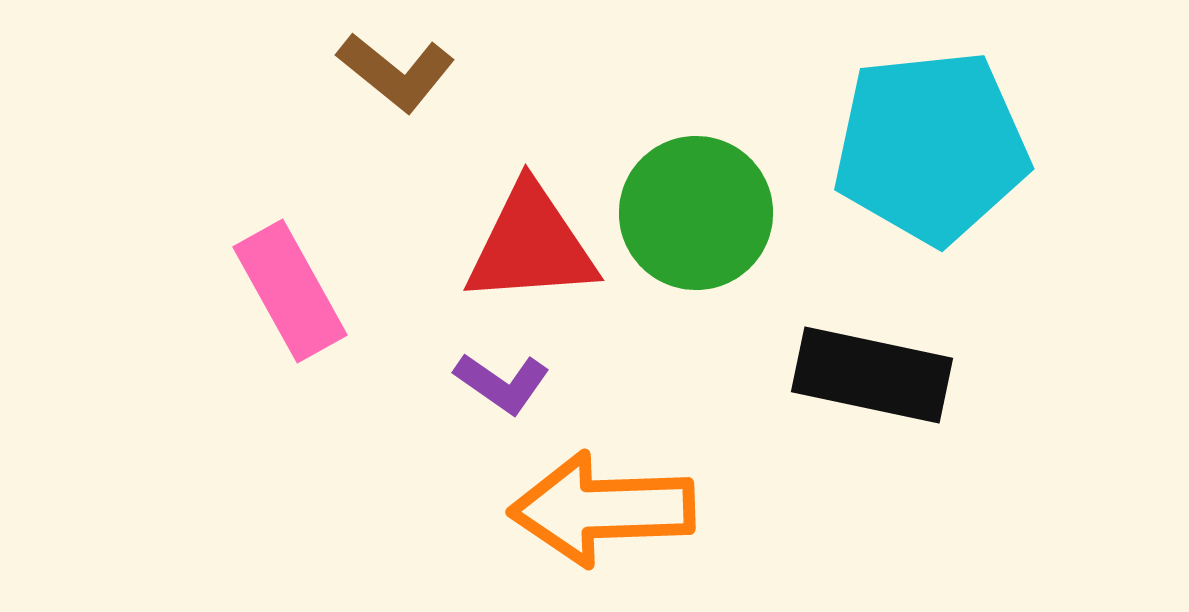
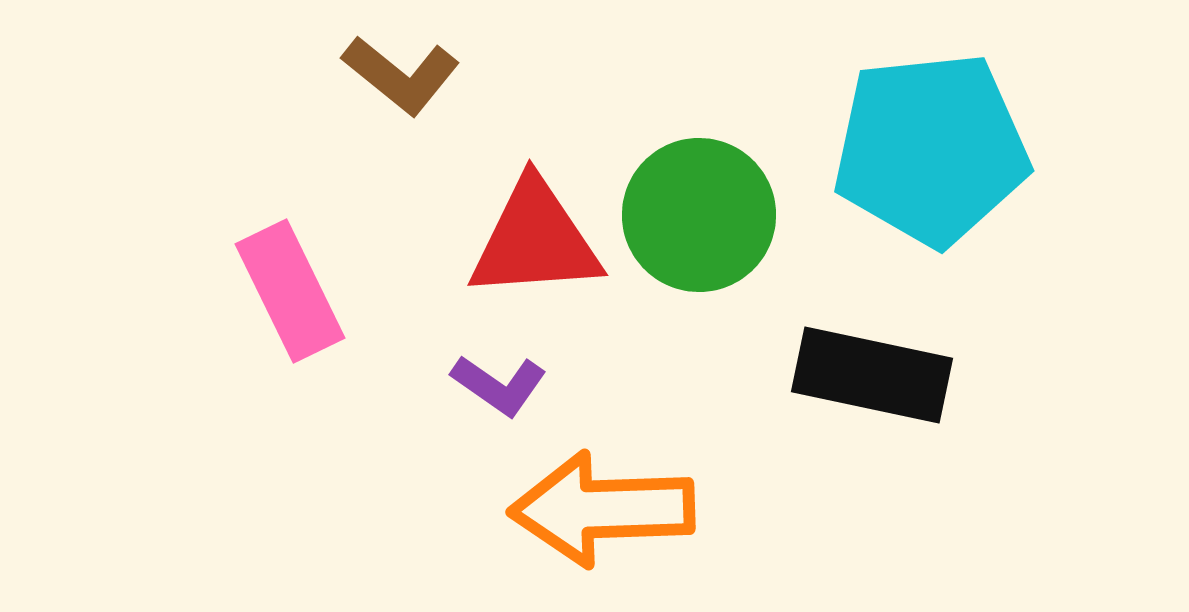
brown L-shape: moved 5 px right, 3 px down
cyan pentagon: moved 2 px down
green circle: moved 3 px right, 2 px down
red triangle: moved 4 px right, 5 px up
pink rectangle: rotated 3 degrees clockwise
purple L-shape: moved 3 px left, 2 px down
